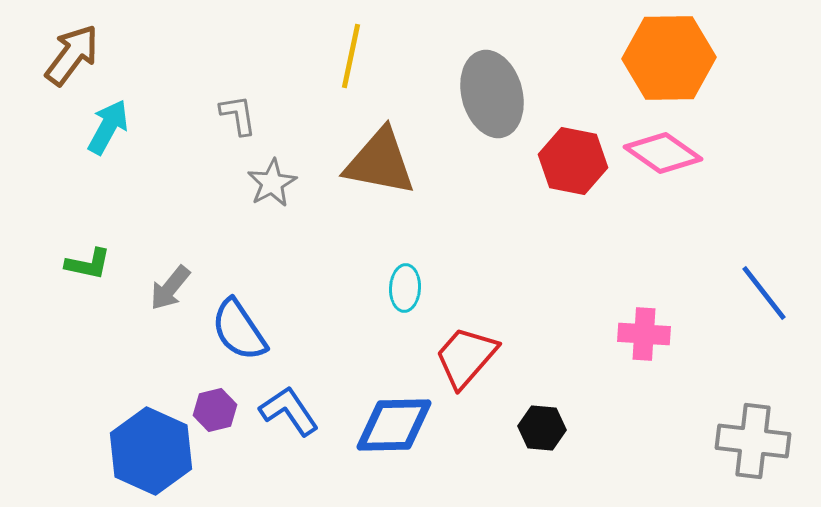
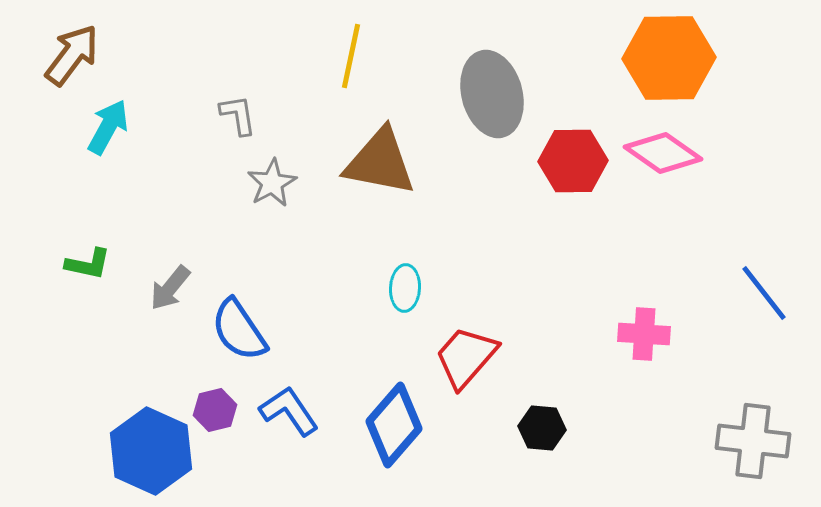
red hexagon: rotated 12 degrees counterclockwise
blue diamond: rotated 48 degrees counterclockwise
